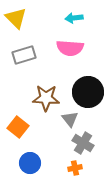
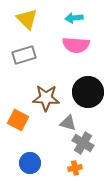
yellow triangle: moved 11 px right, 1 px down
pink semicircle: moved 6 px right, 3 px up
gray triangle: moved 2 px left, 4 px down; rotated 36 degrees counterclockwise
orange square: moved 7 px up; rotated 10 degrees counterclockwise
